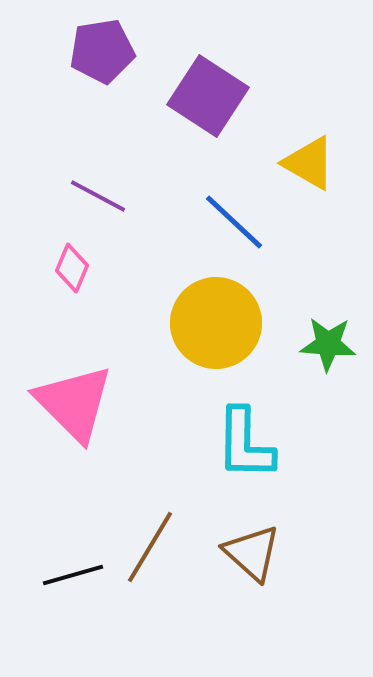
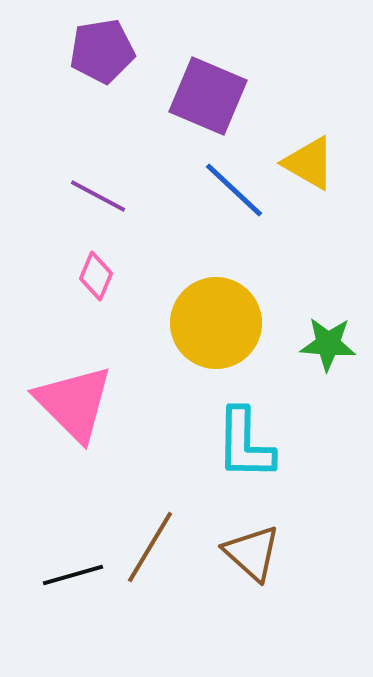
purple square: rotated 10 degrees counterclockwise
blue line: moved 32 px up
pink diamond: moved 24 px right, 8 px down
